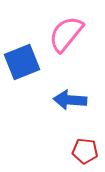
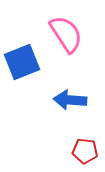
pink semicircle: rotated 108 degrees clockwise
